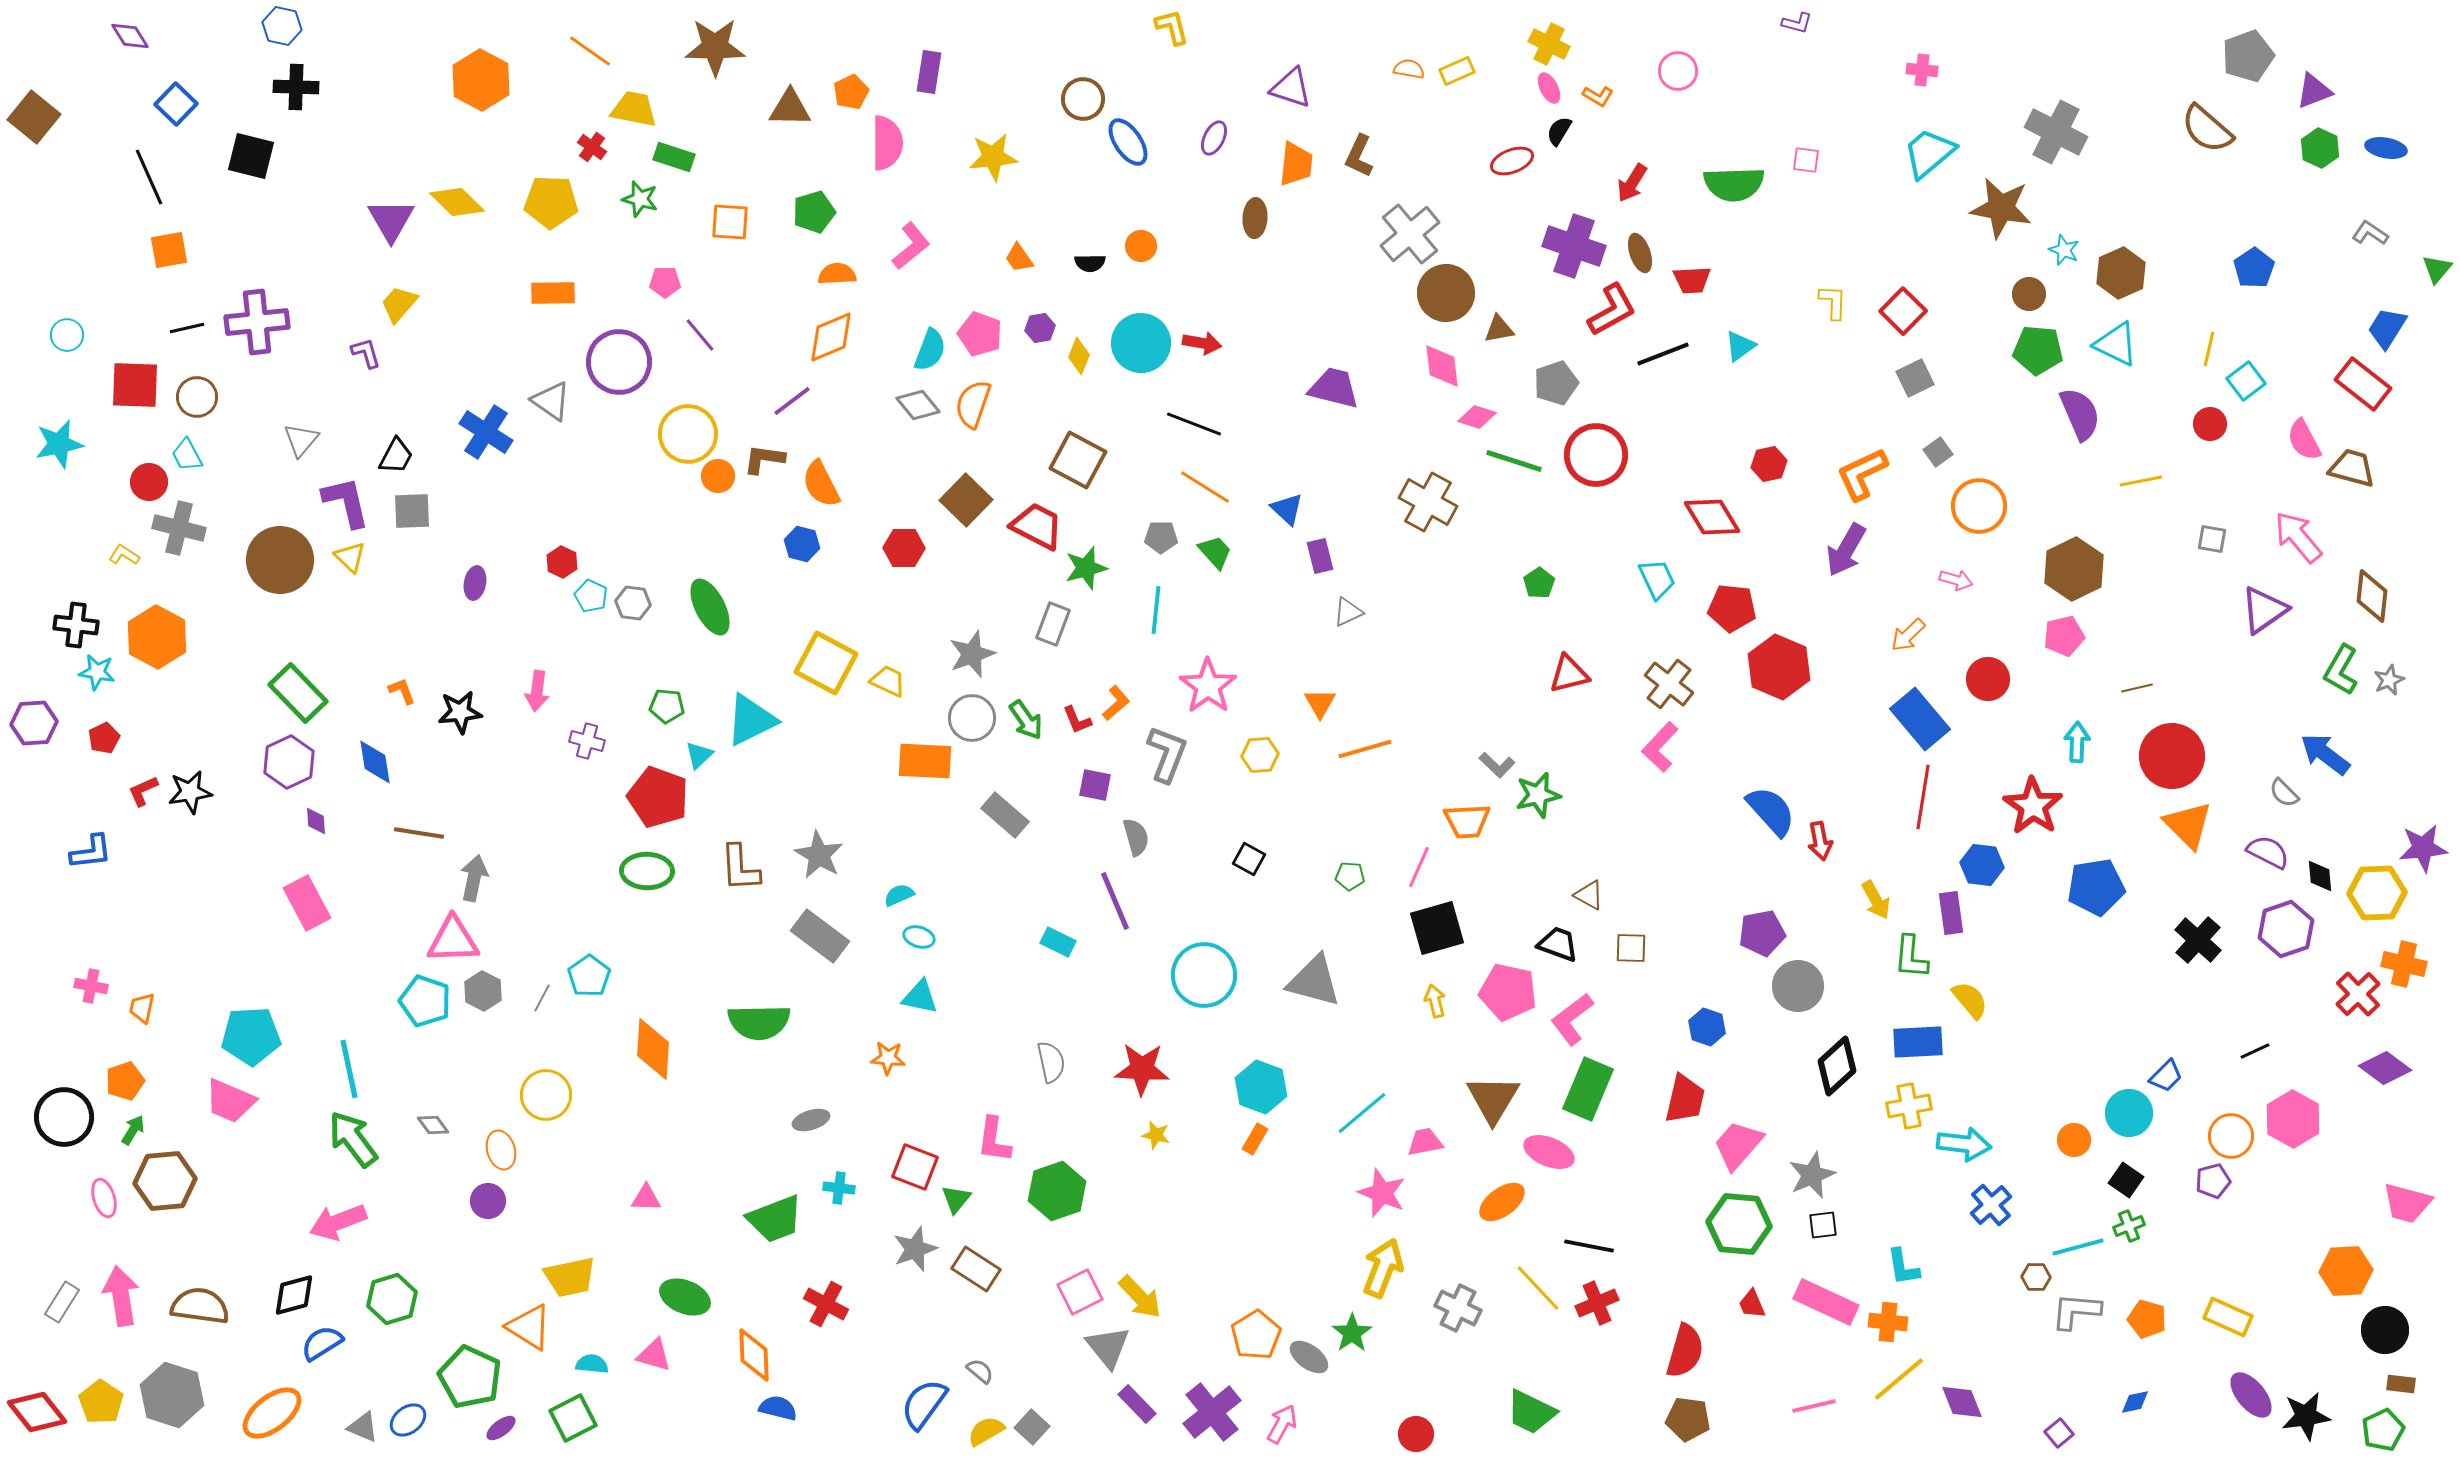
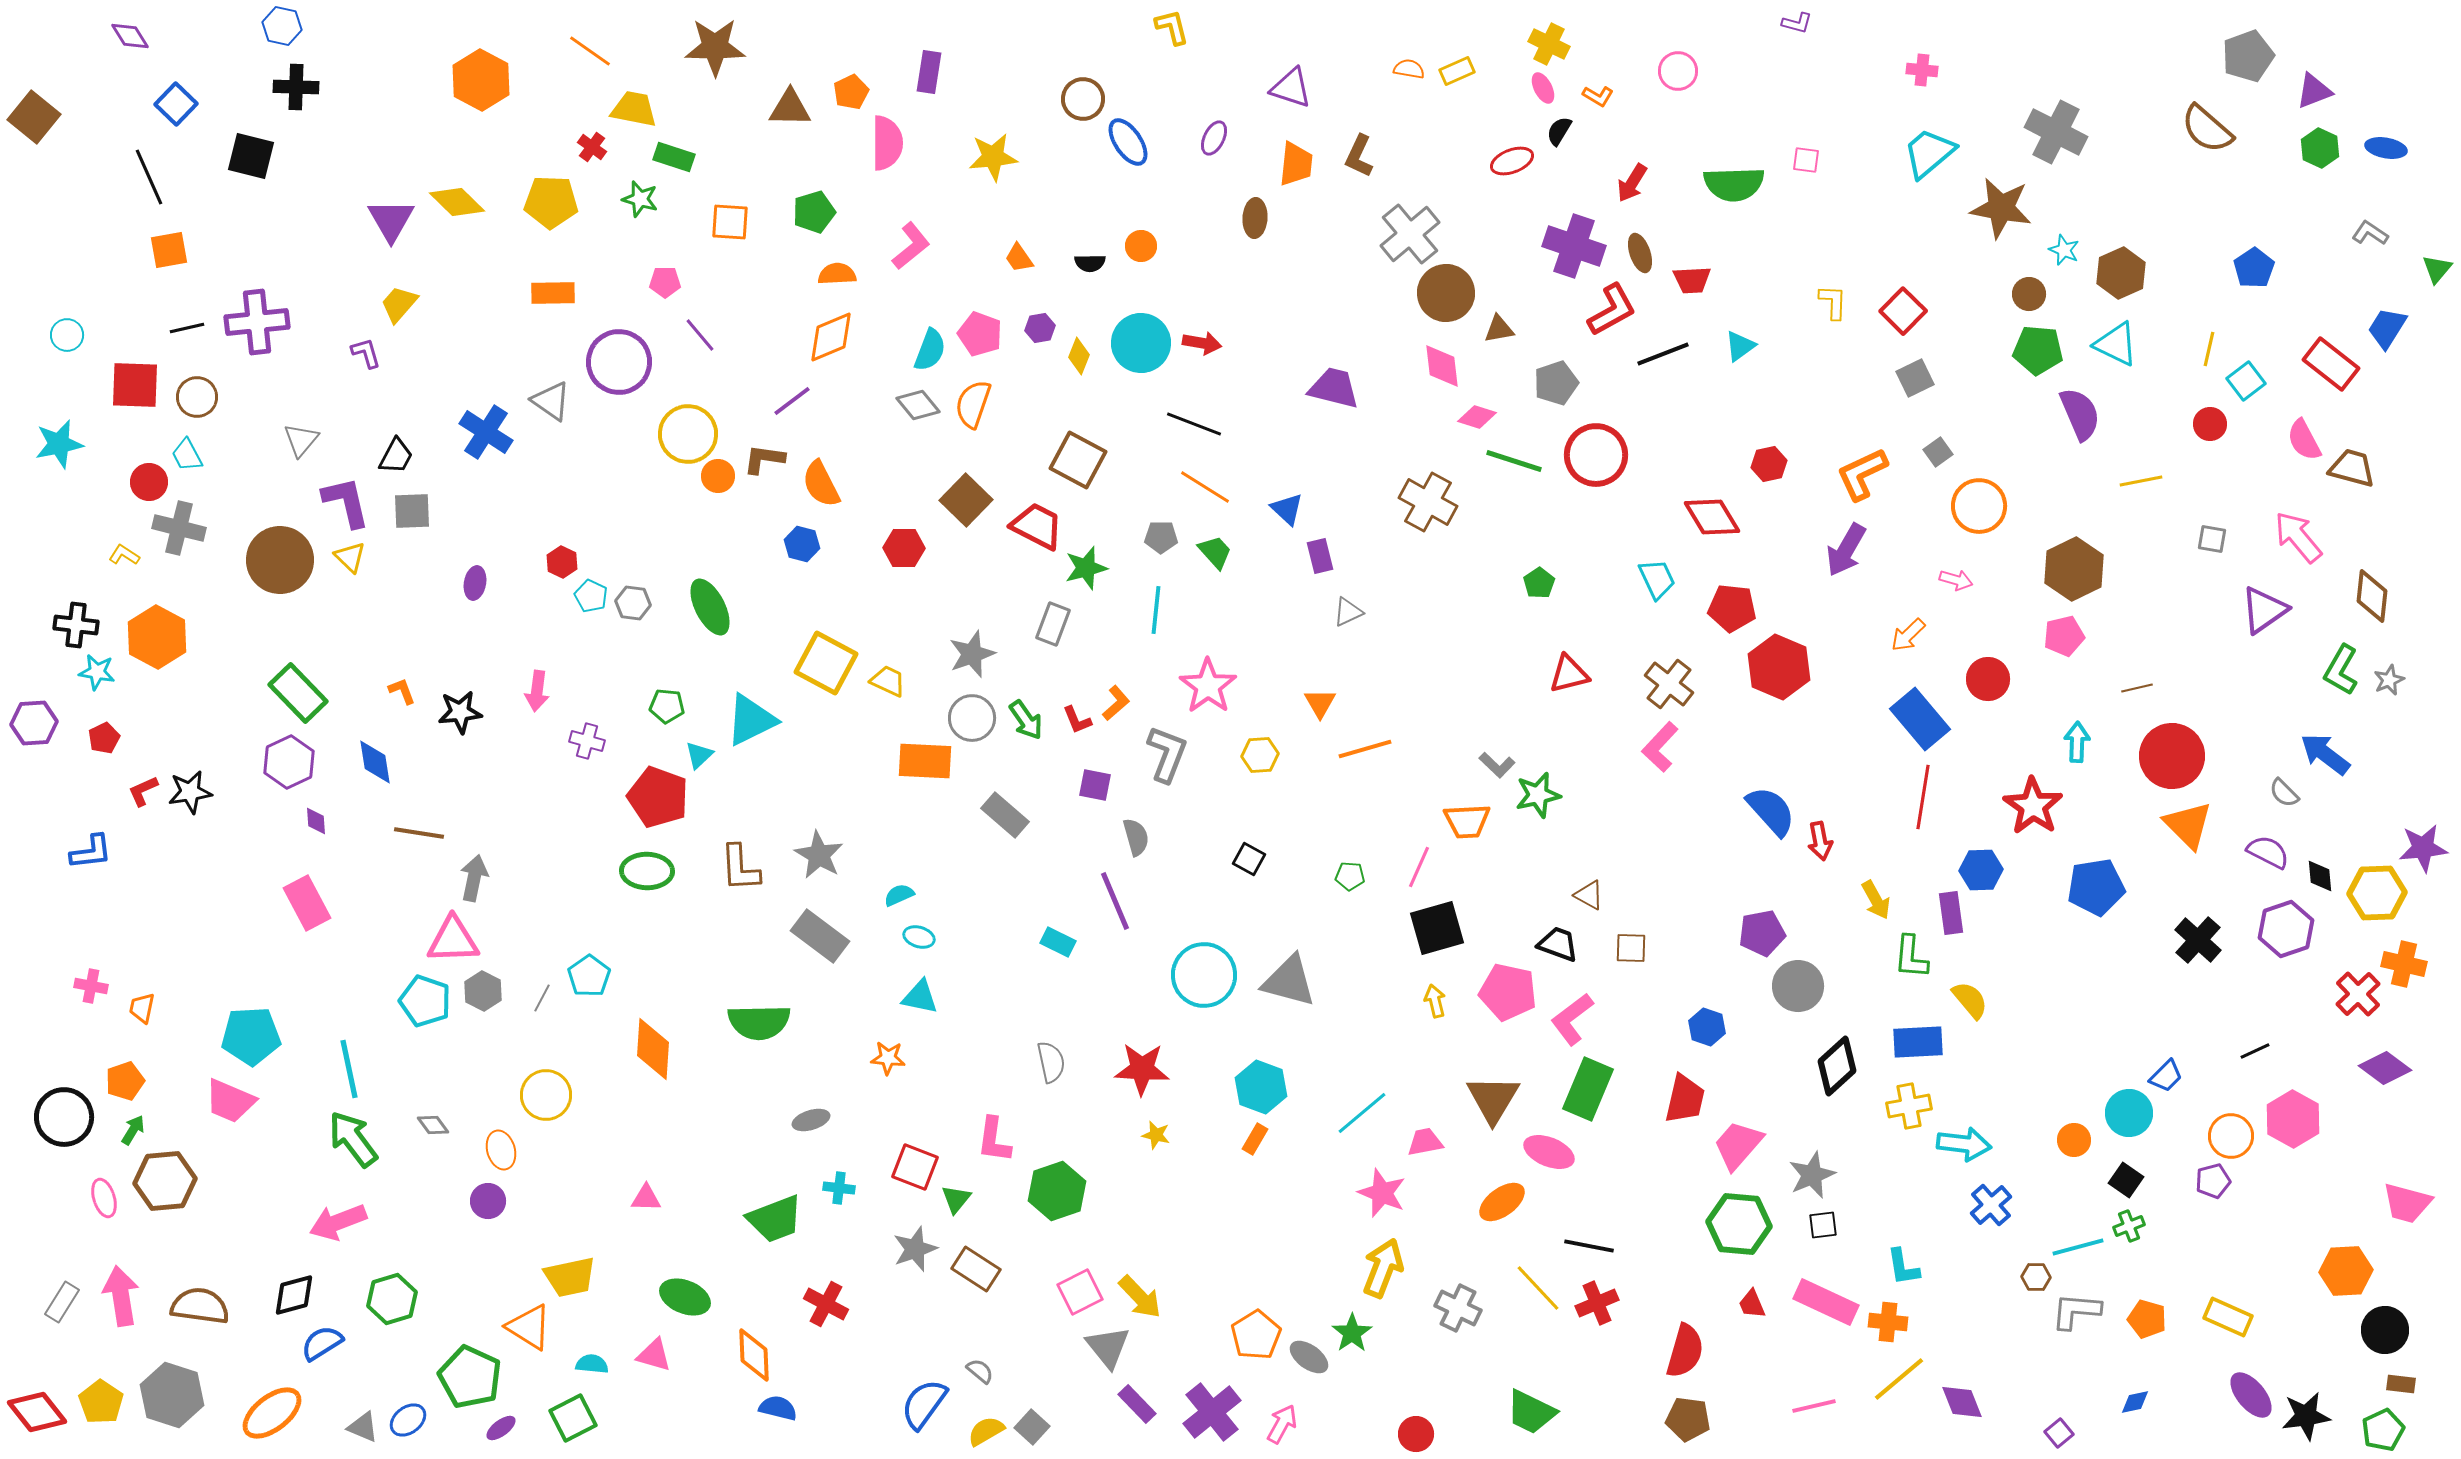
pink ellipse at (1549, 88): moved 6 px left
red rectangle at (2363, 384): moved 32 px left, 20 px up
blue hexagon at (1982, 865): moved 1 px left, 5 px down; rotated 9 degrees counterclockwise
gray triangle at (1314, 981): moved 25 px left
